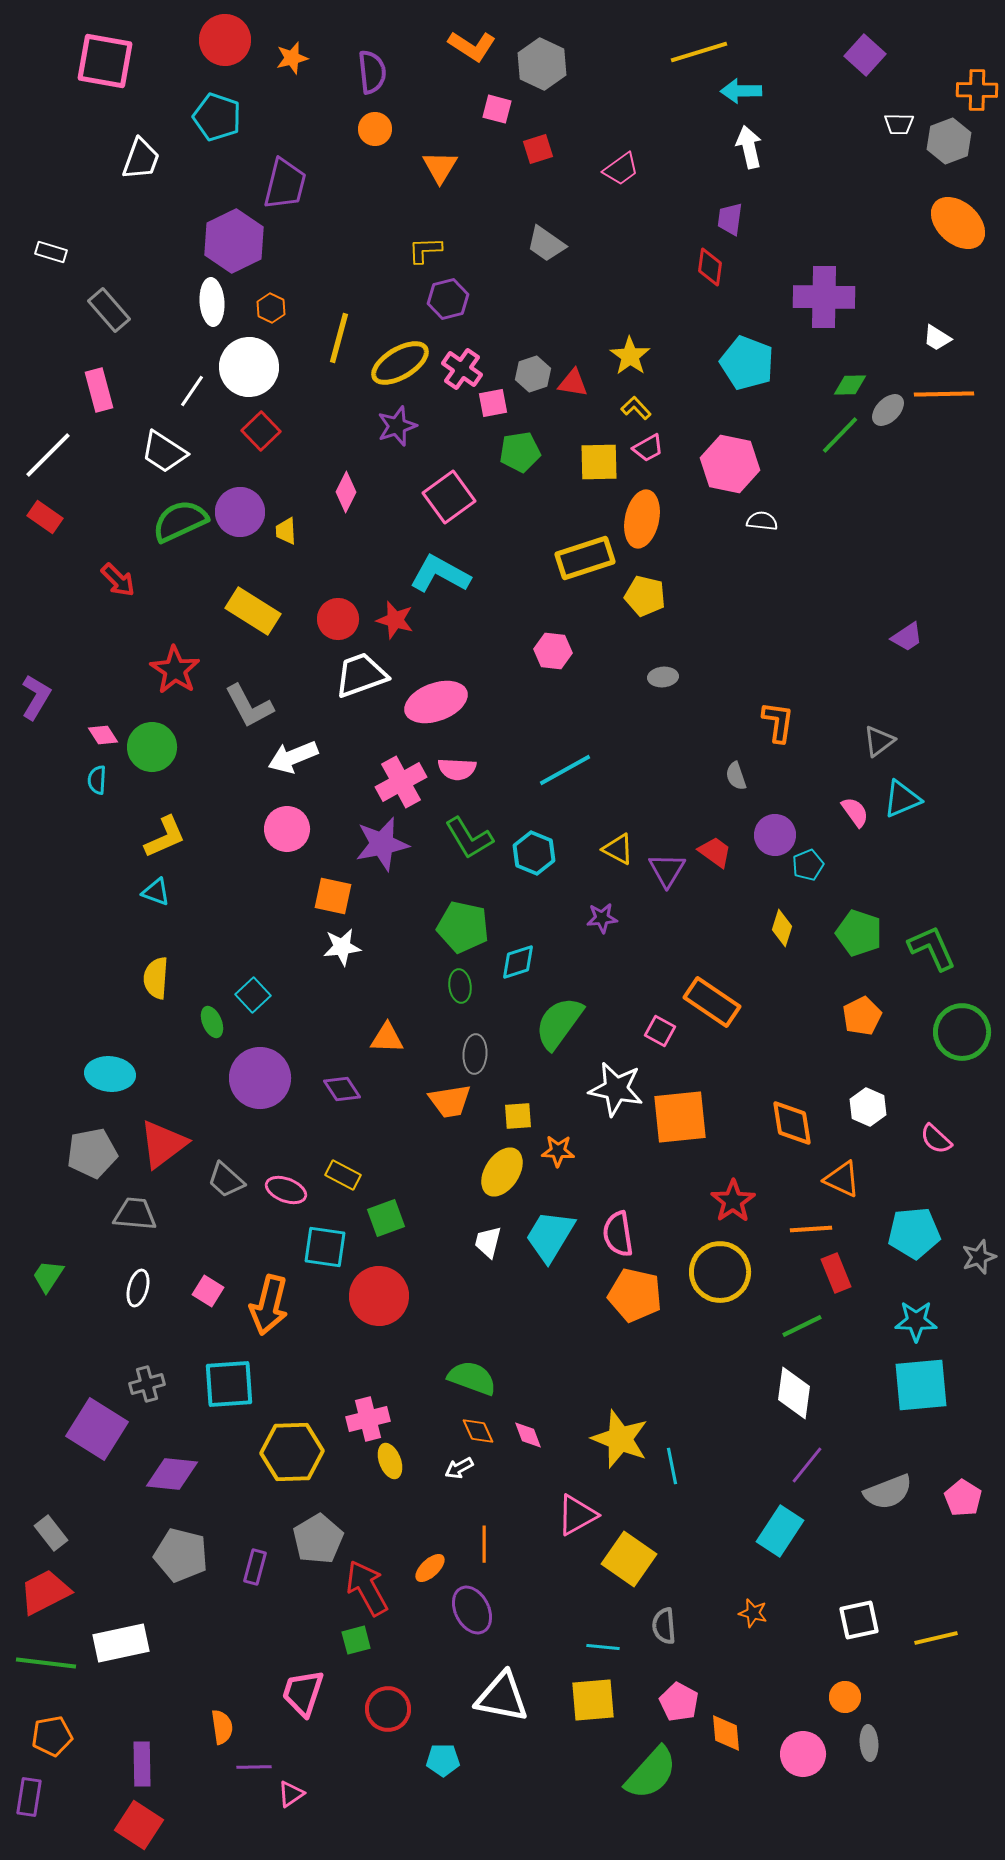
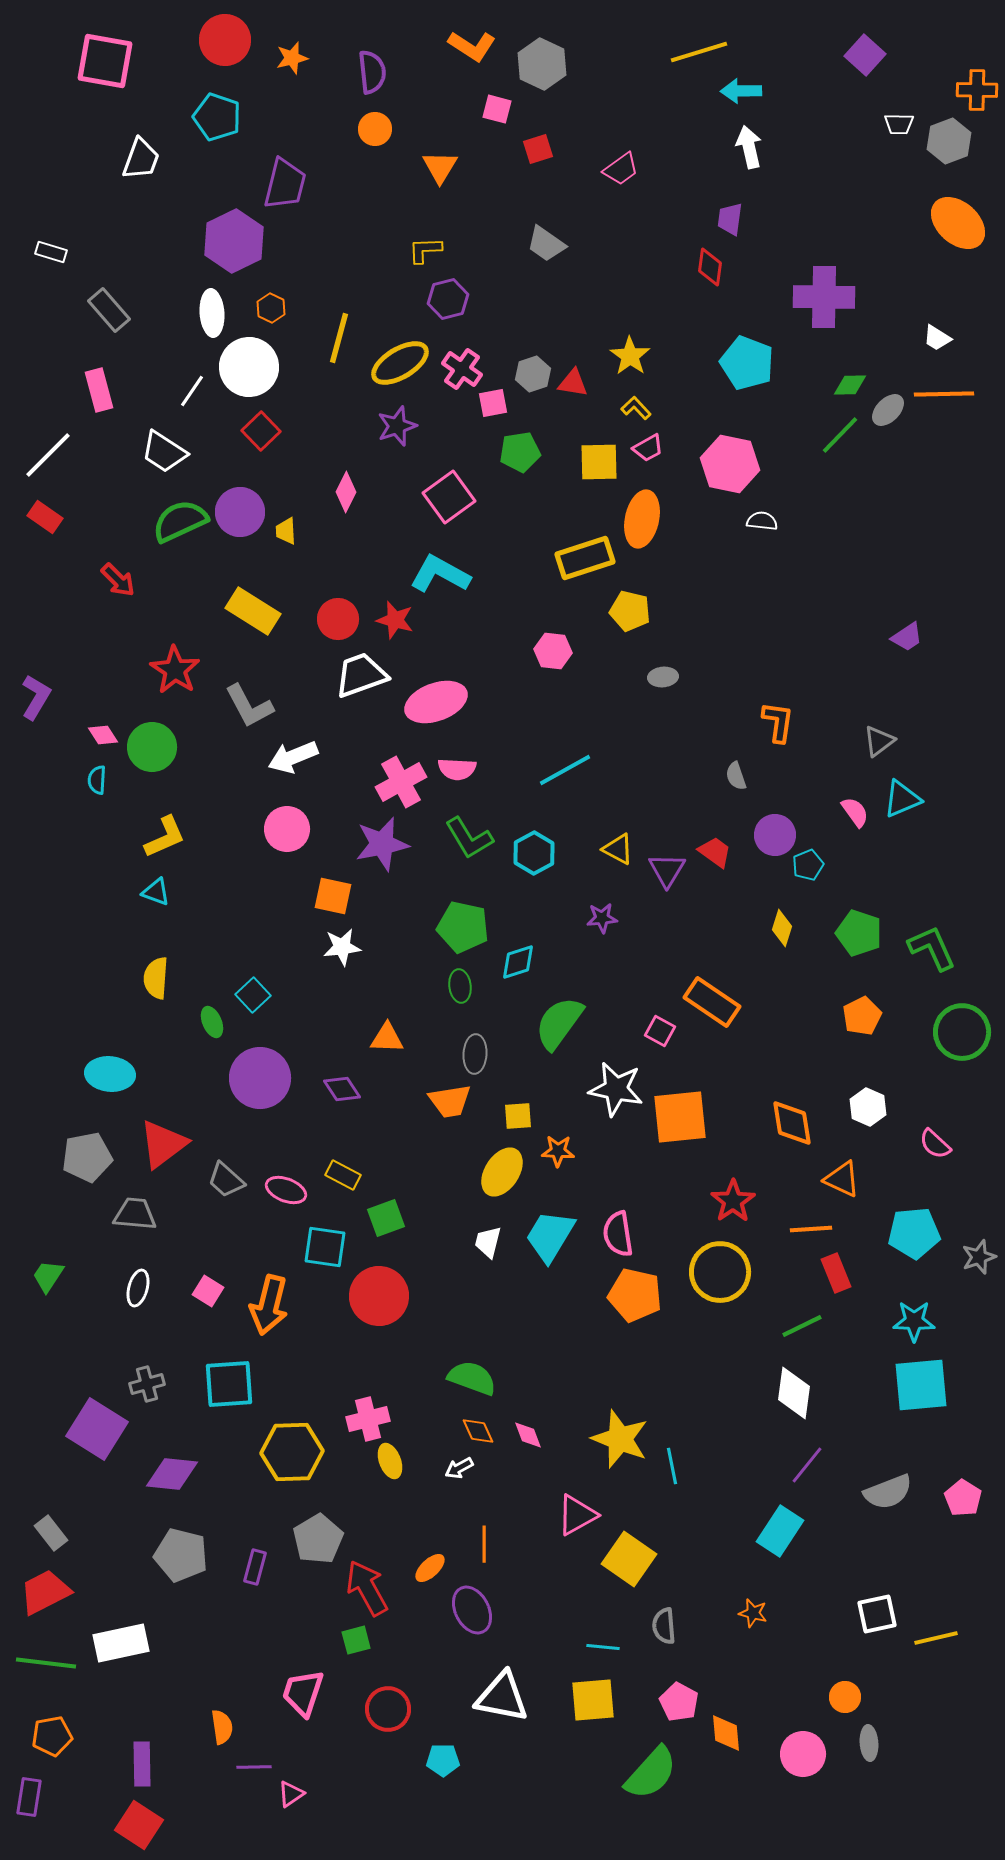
white ellipse at (212, 302): moved 11 px down
yellow pentagon at (645, 596): moved 15 px left, 15 px down
cyan hexagon at (534, 853): rotated 9 degrees clockwise
pink semicircle at (936, 1139): moved 1 px left, 5 px down
gray pentagon at (92, 1153): moved 5 px left, 4 px down
cyan star at (916, 1321): moved 2 px left
white square at (859, 1620): moved 18 px right, 6 px up
